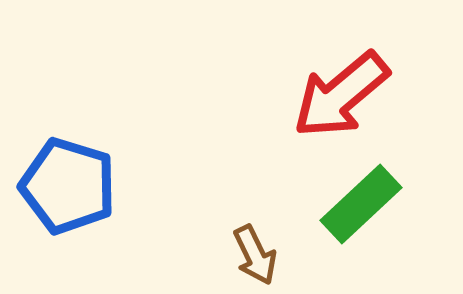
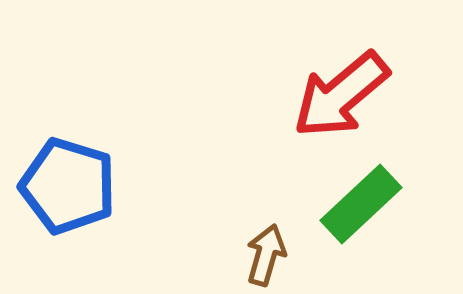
brown arrow: moved 11 px right; rotated 138 degrees counterclockwise
